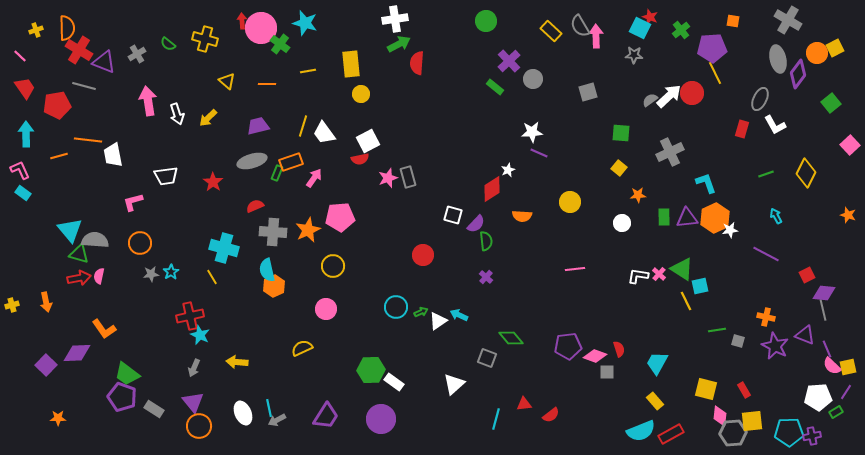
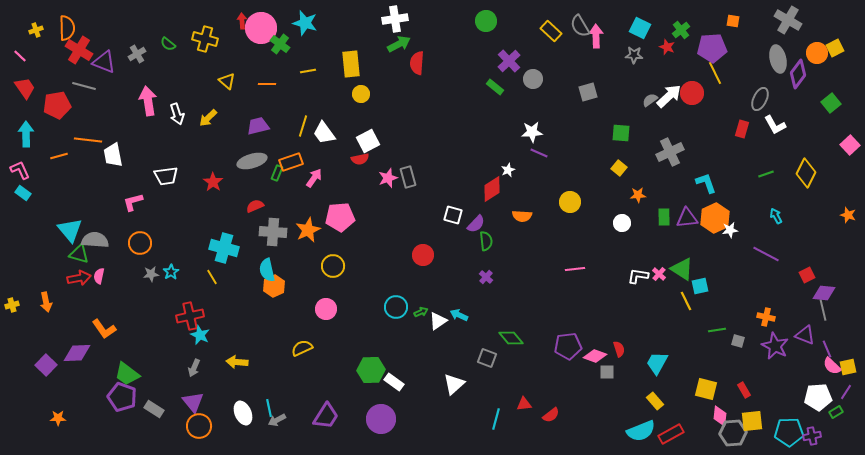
red star at (650, 17): moved 17 px right, 30 px down
